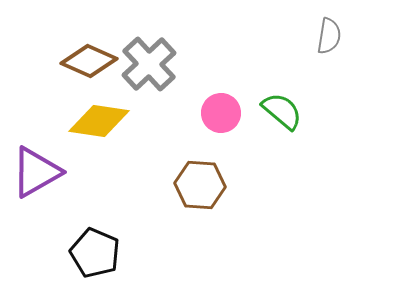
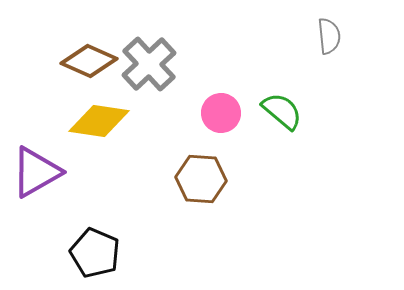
gray semicircle: rotated 15 degrees counterclockwise
brown hexagon: moved 1 px right, 6 px up
